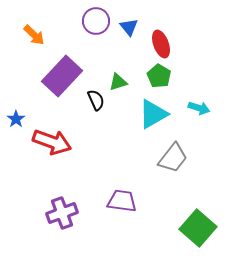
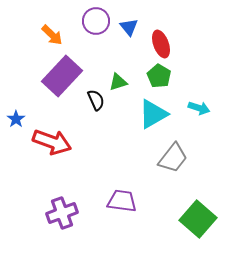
orange arrow: moved 18 px right
green square: moved 9 px up
